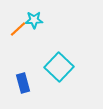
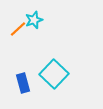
cyan star: rotated 18 degrees counterclockwise
cyan square: moved 5 px left, 7 px down
